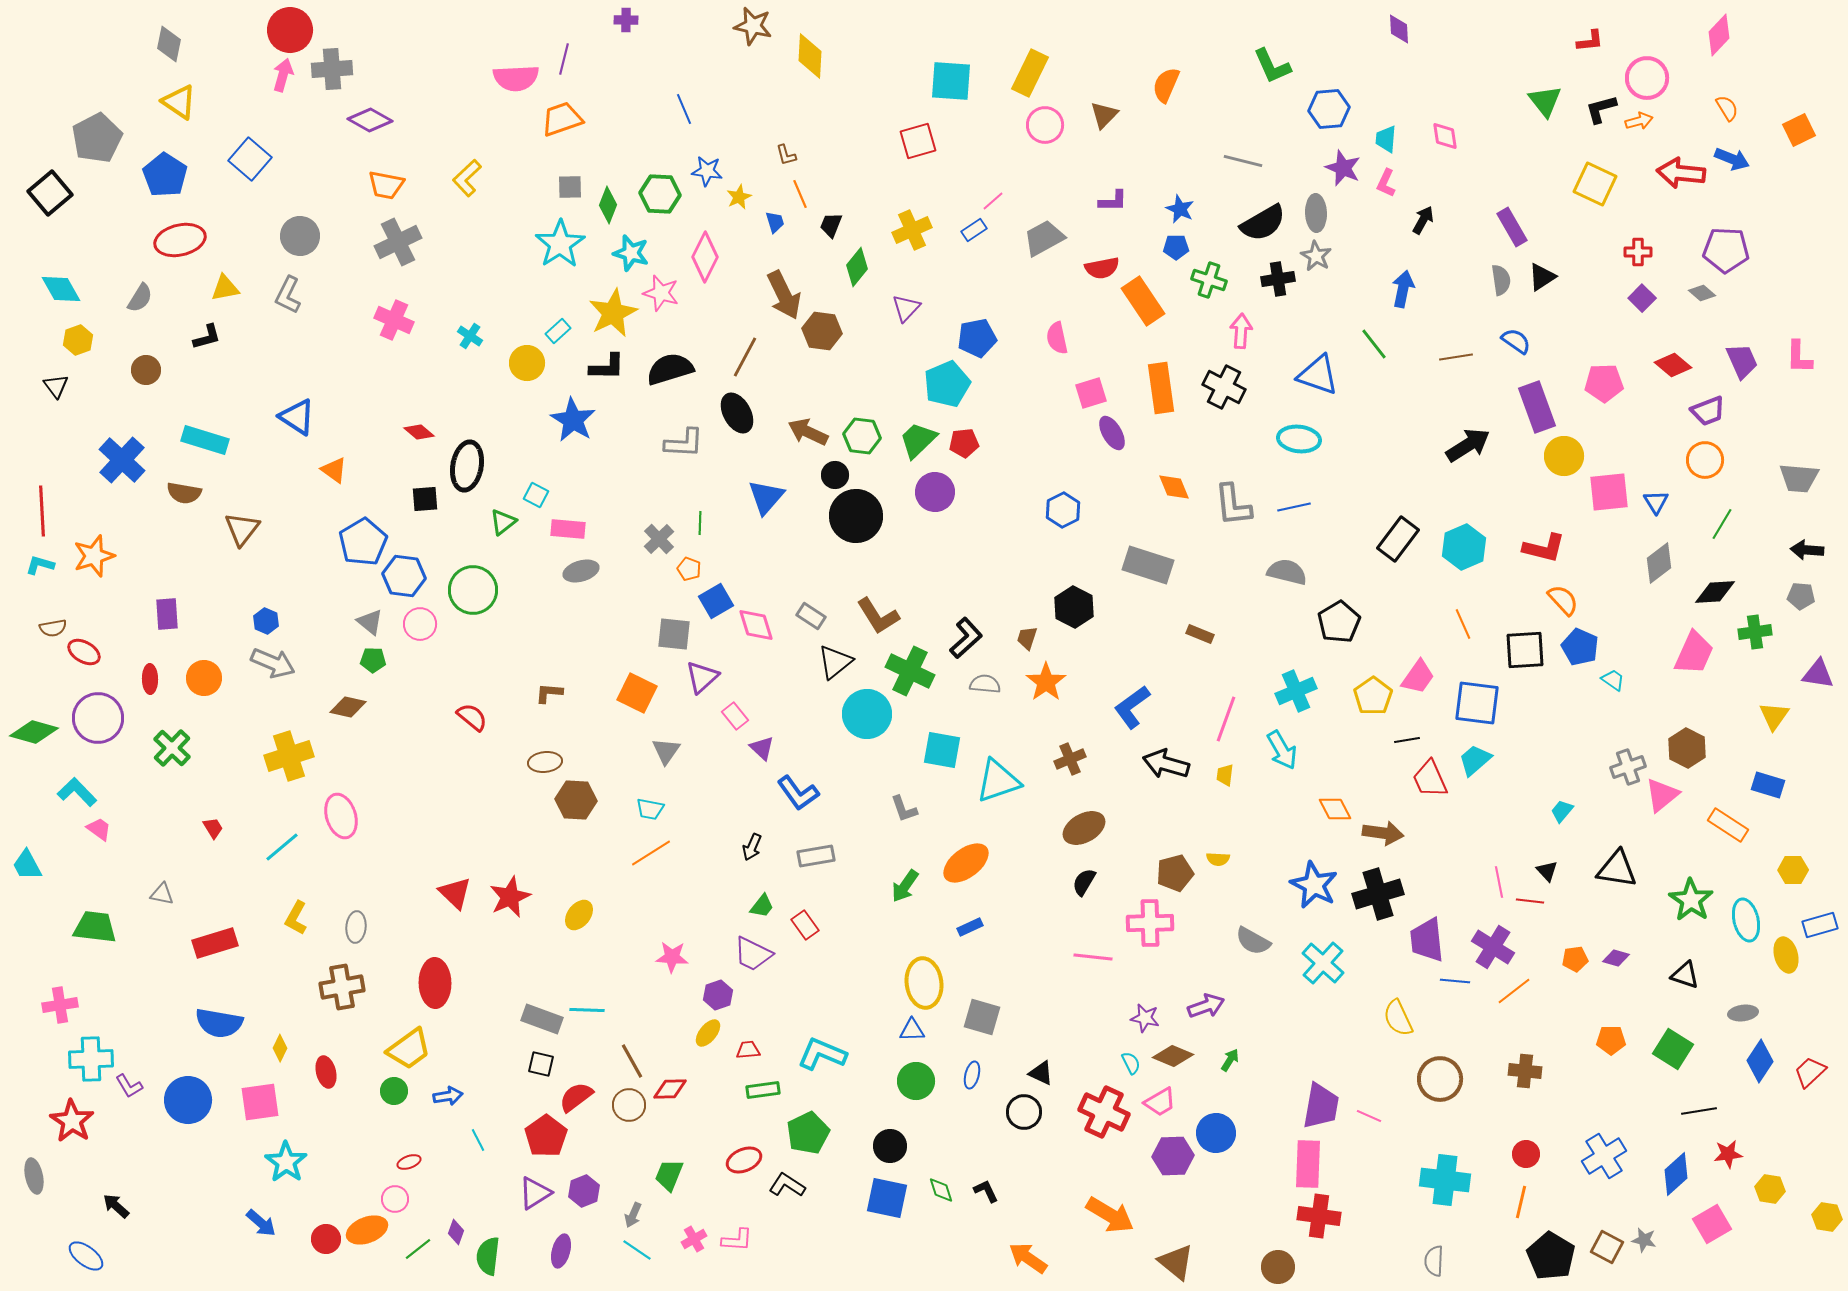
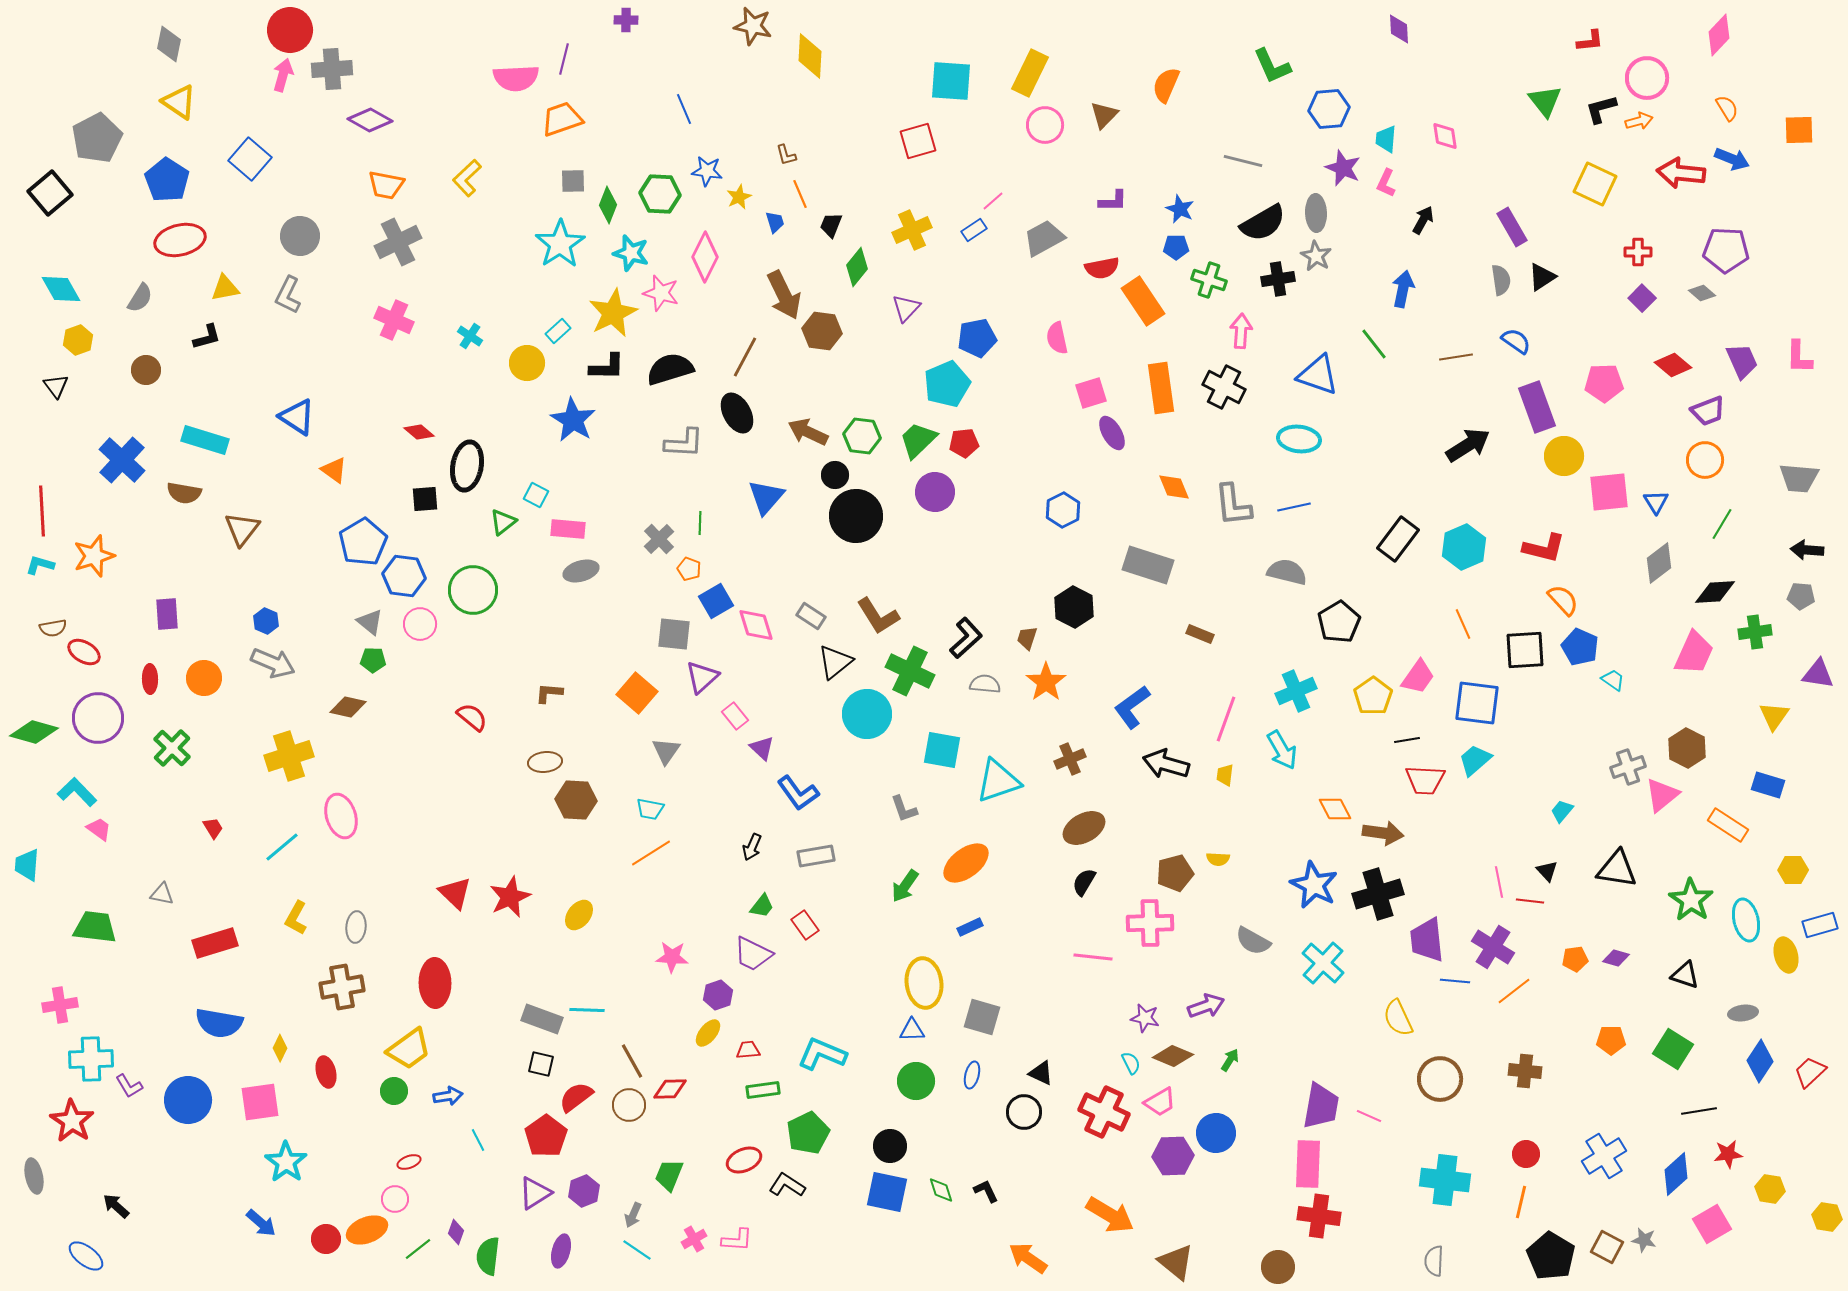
orange square at (1799, 130): rotated 24 degrees clockwise
blue pentagon at (165, 175): moved 2 px right, 5 px down
gray square at (570, 187): moved 3 px right, 6 px up
orange square at (637, 693): rotated 15 degrees clockwise
red trapezoid at (1430, 779): moved 5 px left, 1 px down; rotated 63 degrees counterclockwise
cyan trapezoid at (27, 865): rotated 32 degrees clockwise
blue square at (887, 1198): moved 6 px up
